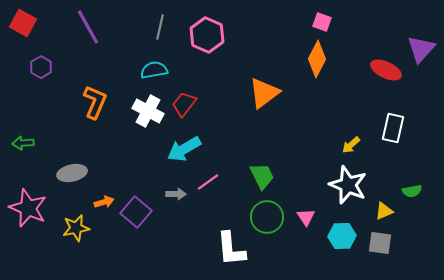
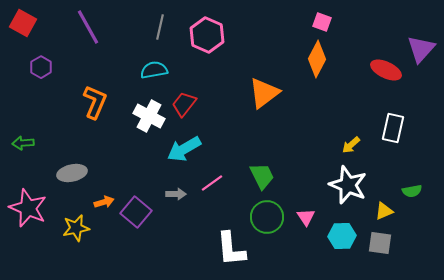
white cross: moved 1 px right, 5 px down
pink line: moved 4 px right, 1 px down
